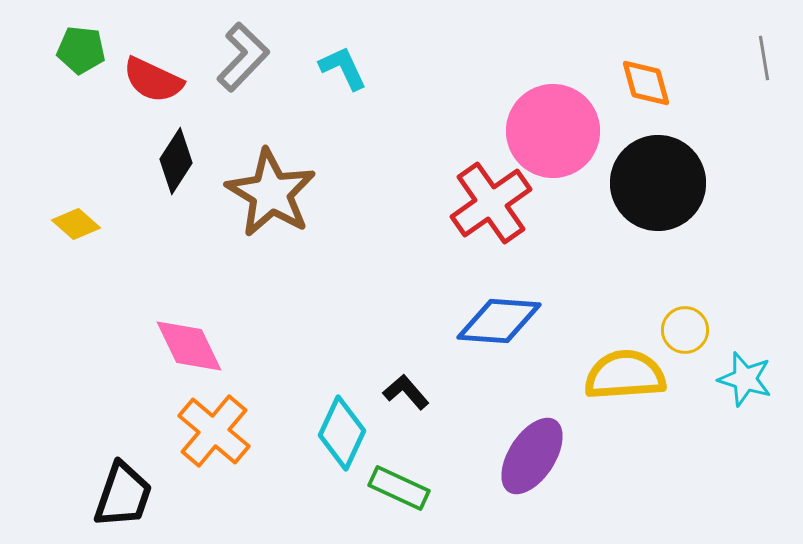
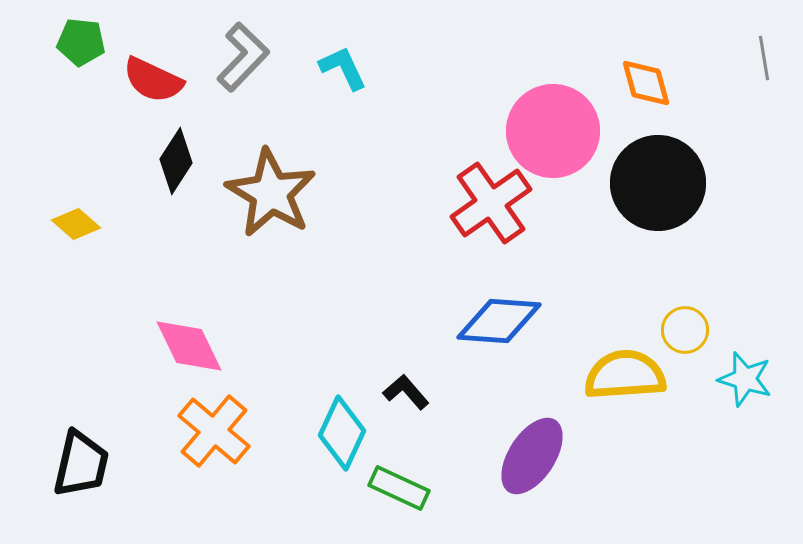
green pentagon: moved 8 px up
black trapezoid: moved 42 px left, 31 px up; rotated 6 degrees counterclockwise
